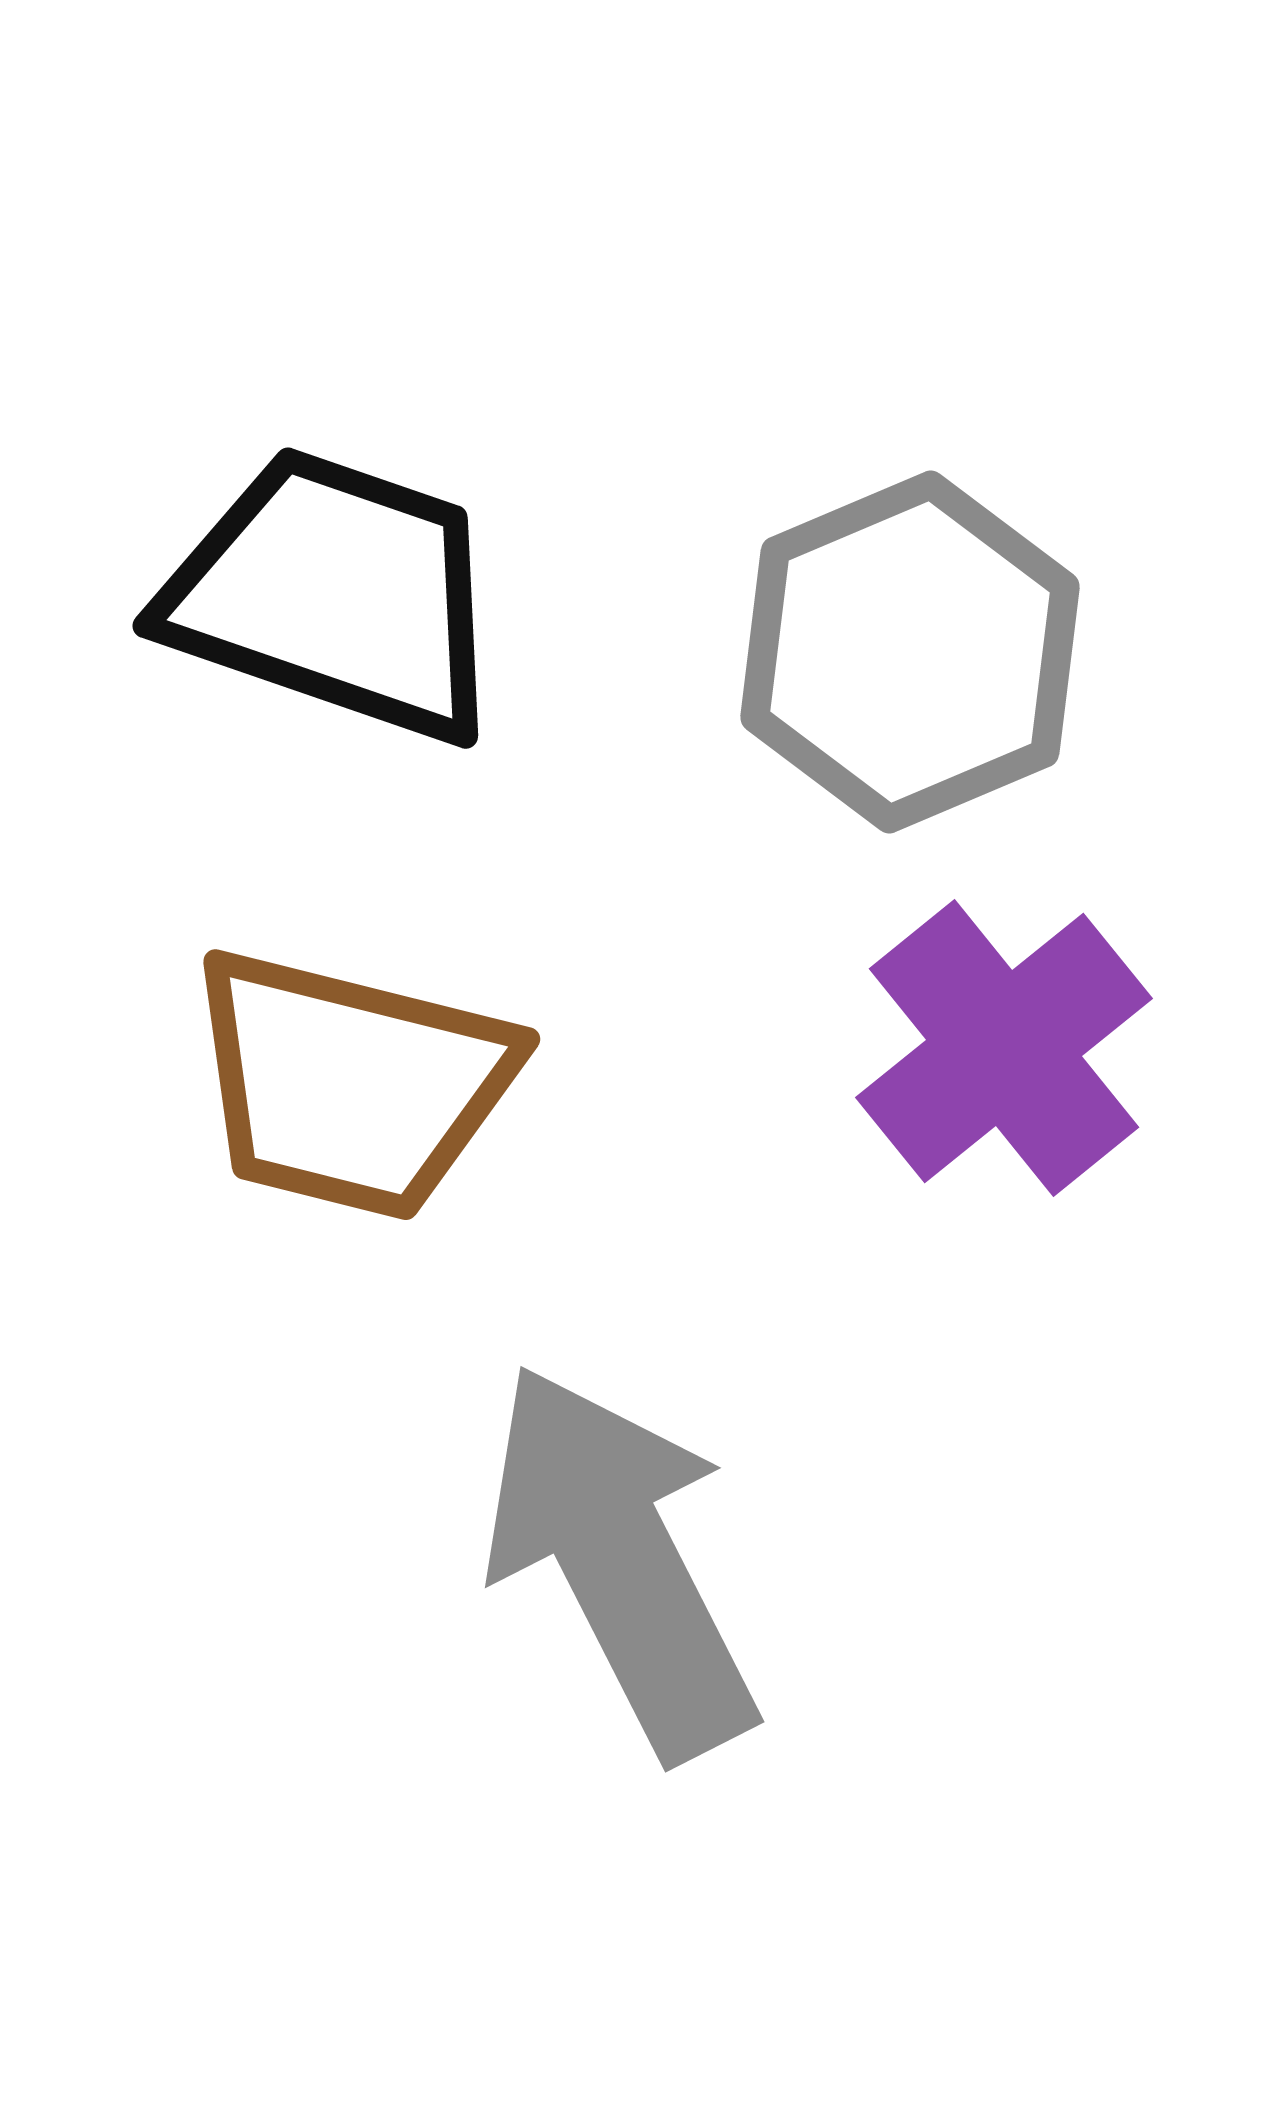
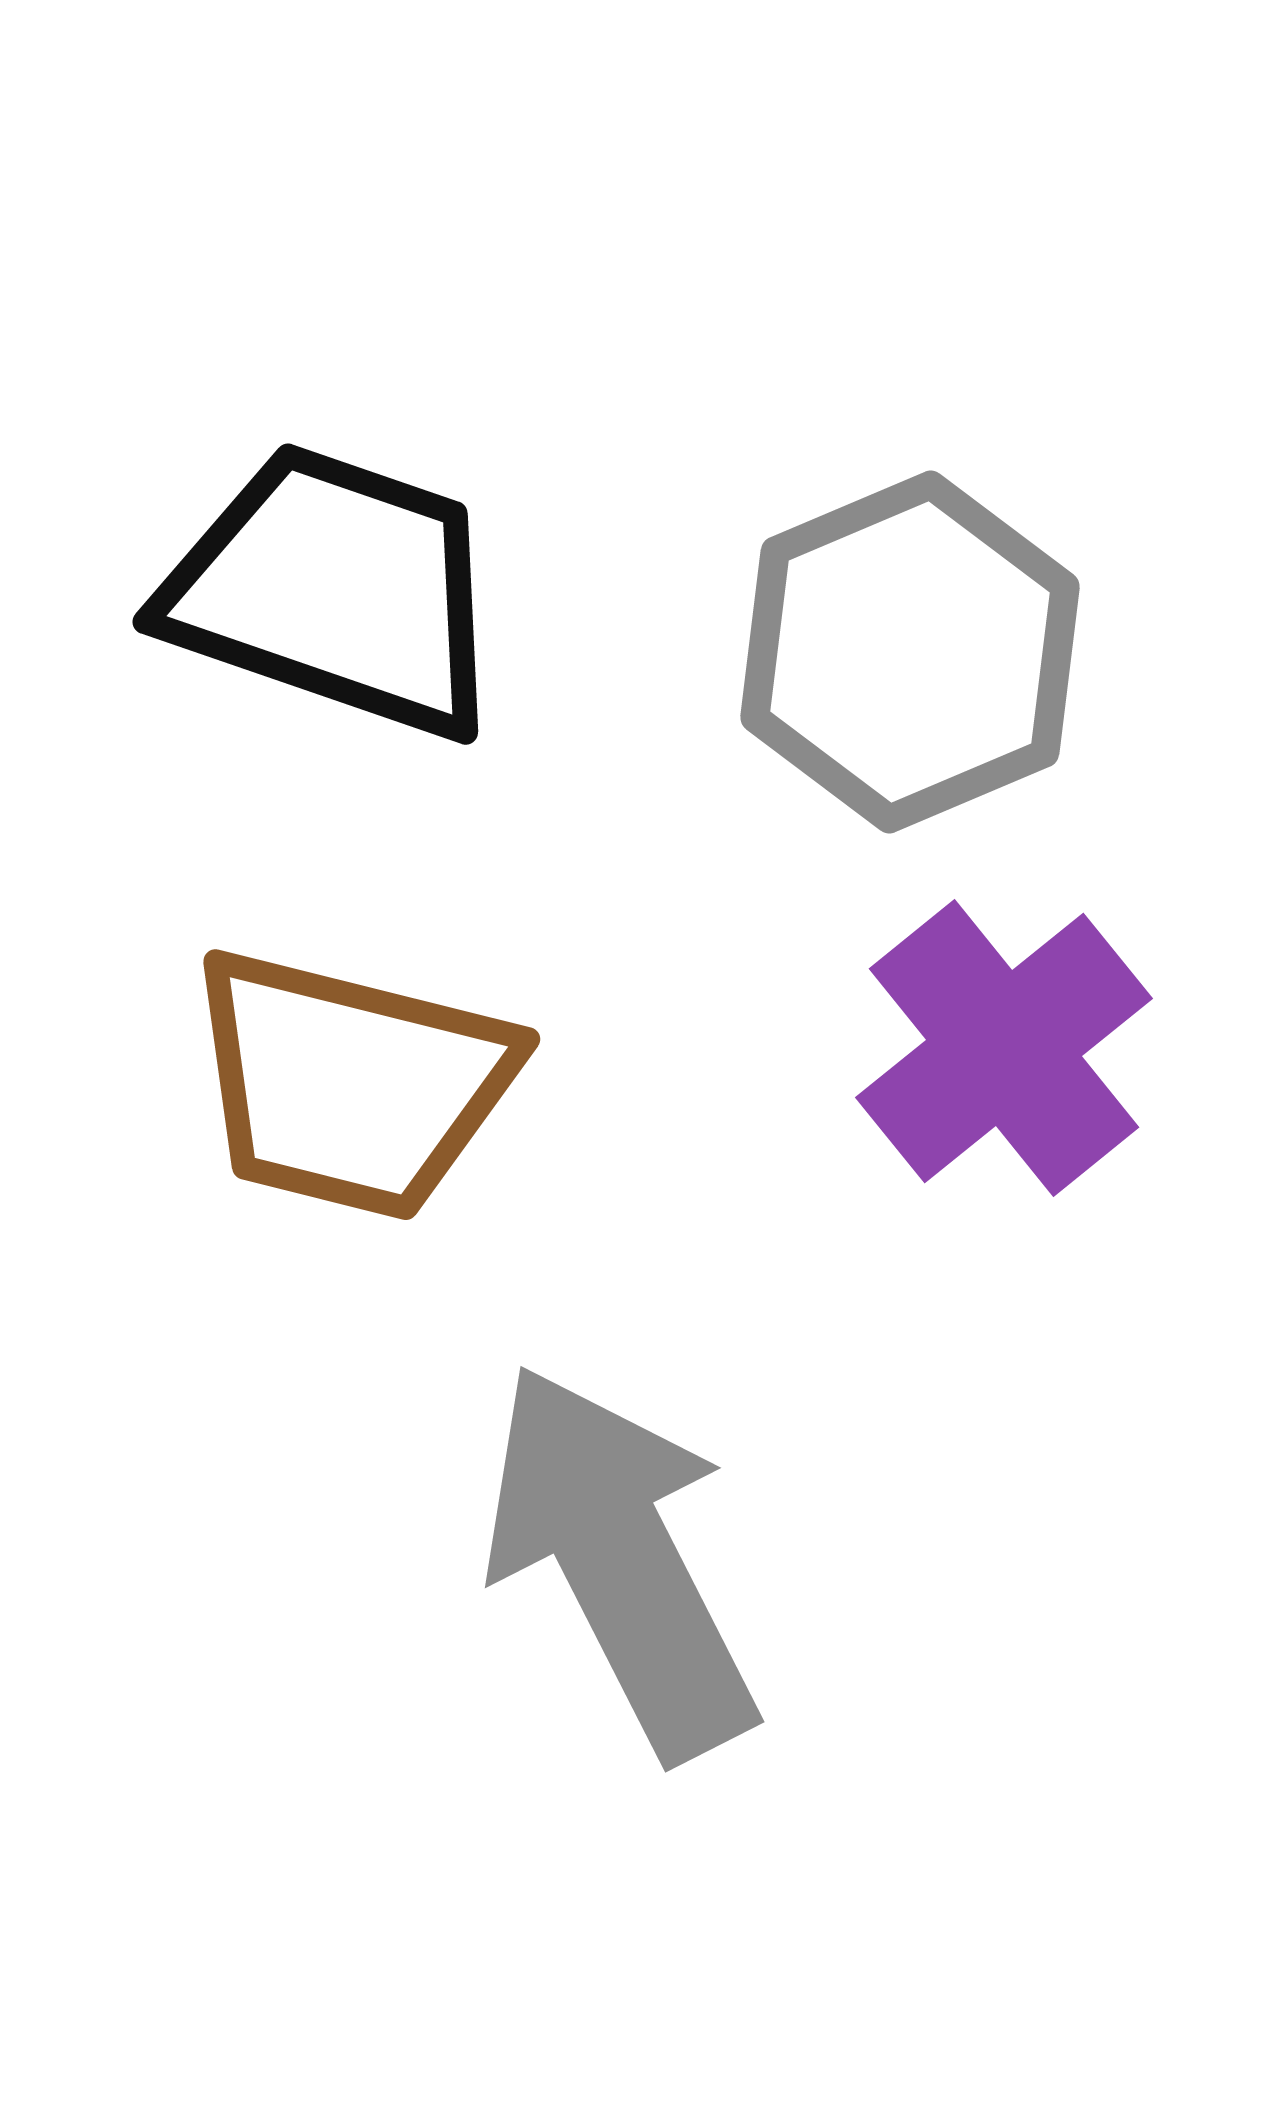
black trapezoid: moved 4 px up
